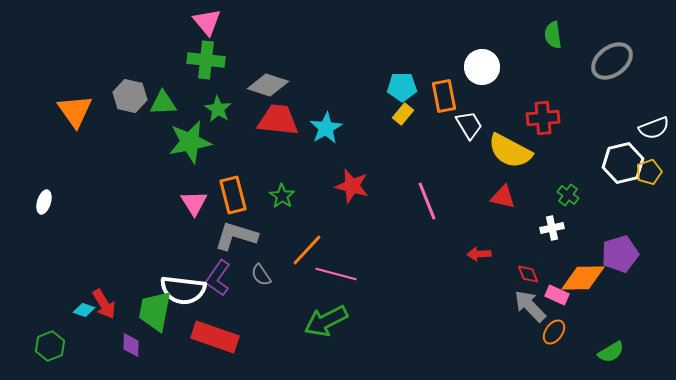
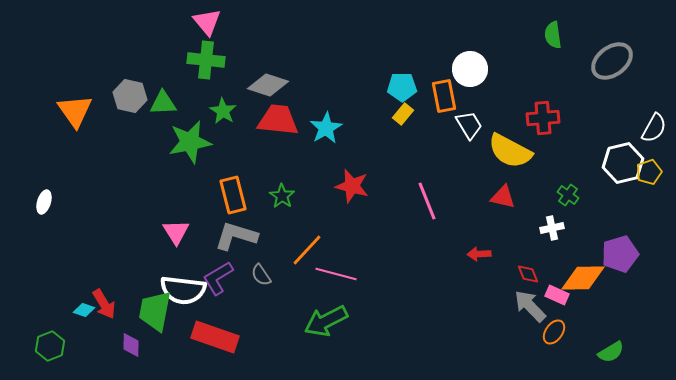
white circle at (482, 67): moved 12 px left, 2 px down
green star at (218, 109): moved 5 px right, 2 px down
white semicircle at (654, 128): rotated 40 degrees counterclockwise
pink triangle at (194, 203): moved 18 px left, 29 px down
purple L-shape at (218, 278): rotated 24 degrees clockwise
